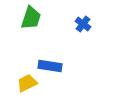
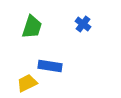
green trapezoid: moved 1 px right, 9 px down
